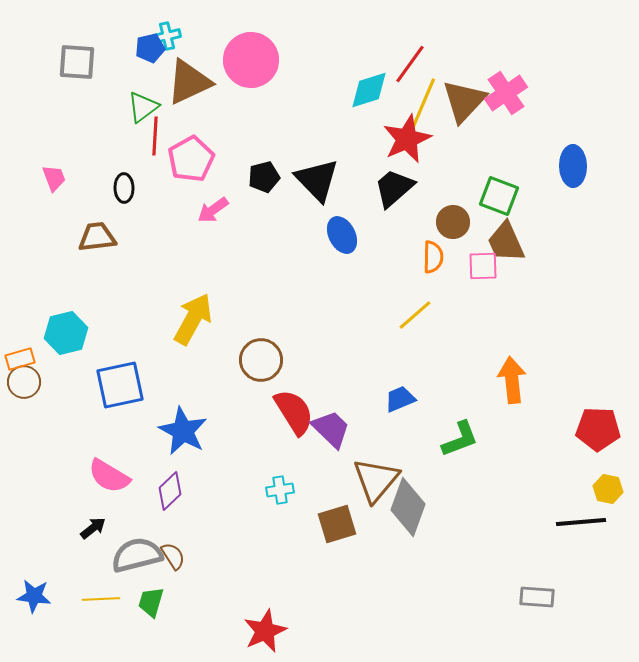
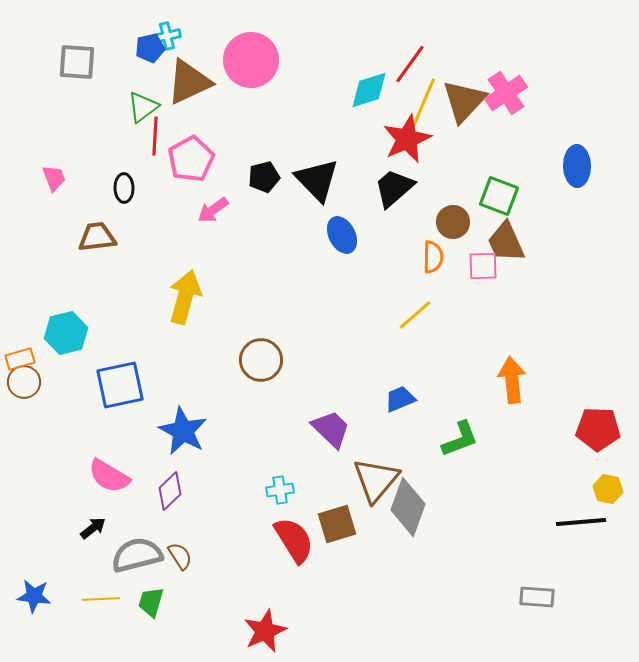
blue ellipse at (573, 166): moved 4 px right
yellow arrow at (193, 319): moved 8 px left, 22 px up; rotated 14 degrees counterclockwise
red semicircle at (294, 412): moved 128 px down
brown semicircle at (173, 556): moved 7 px right
